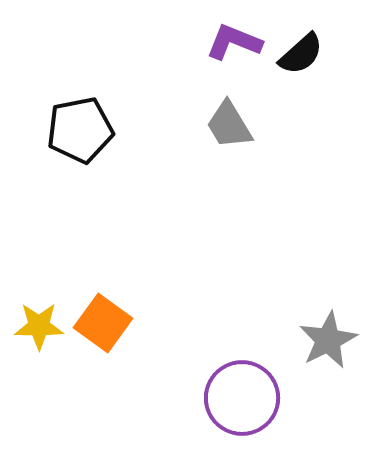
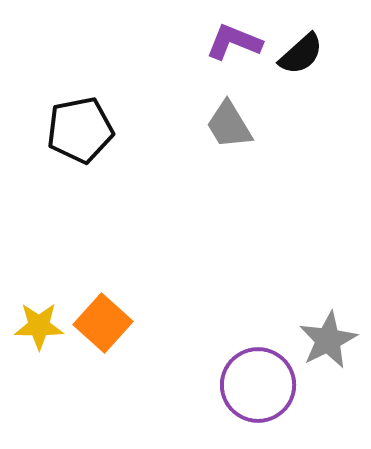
orange square: rotated 6 degrees clockwise
purple circle: moved 16 px right, 13 px up
